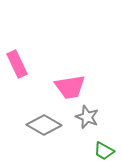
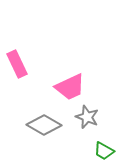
pink trapezoid: rotated 16 degrees counterclockwise
